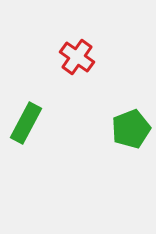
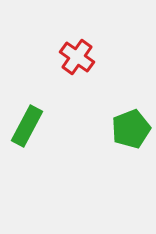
green rectangle: moved 1 px right, 3 px down
